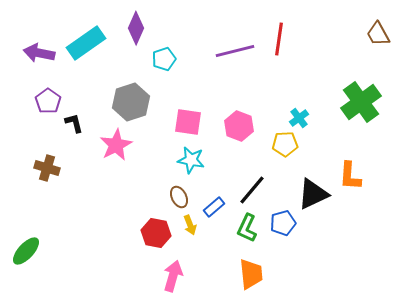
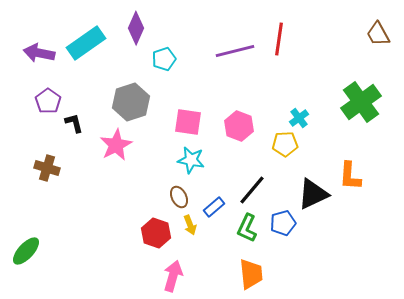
red hexagon: rotated 8 degrees clockwise
